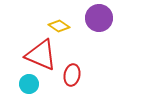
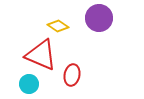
yellow diamond: moved 1 px left
